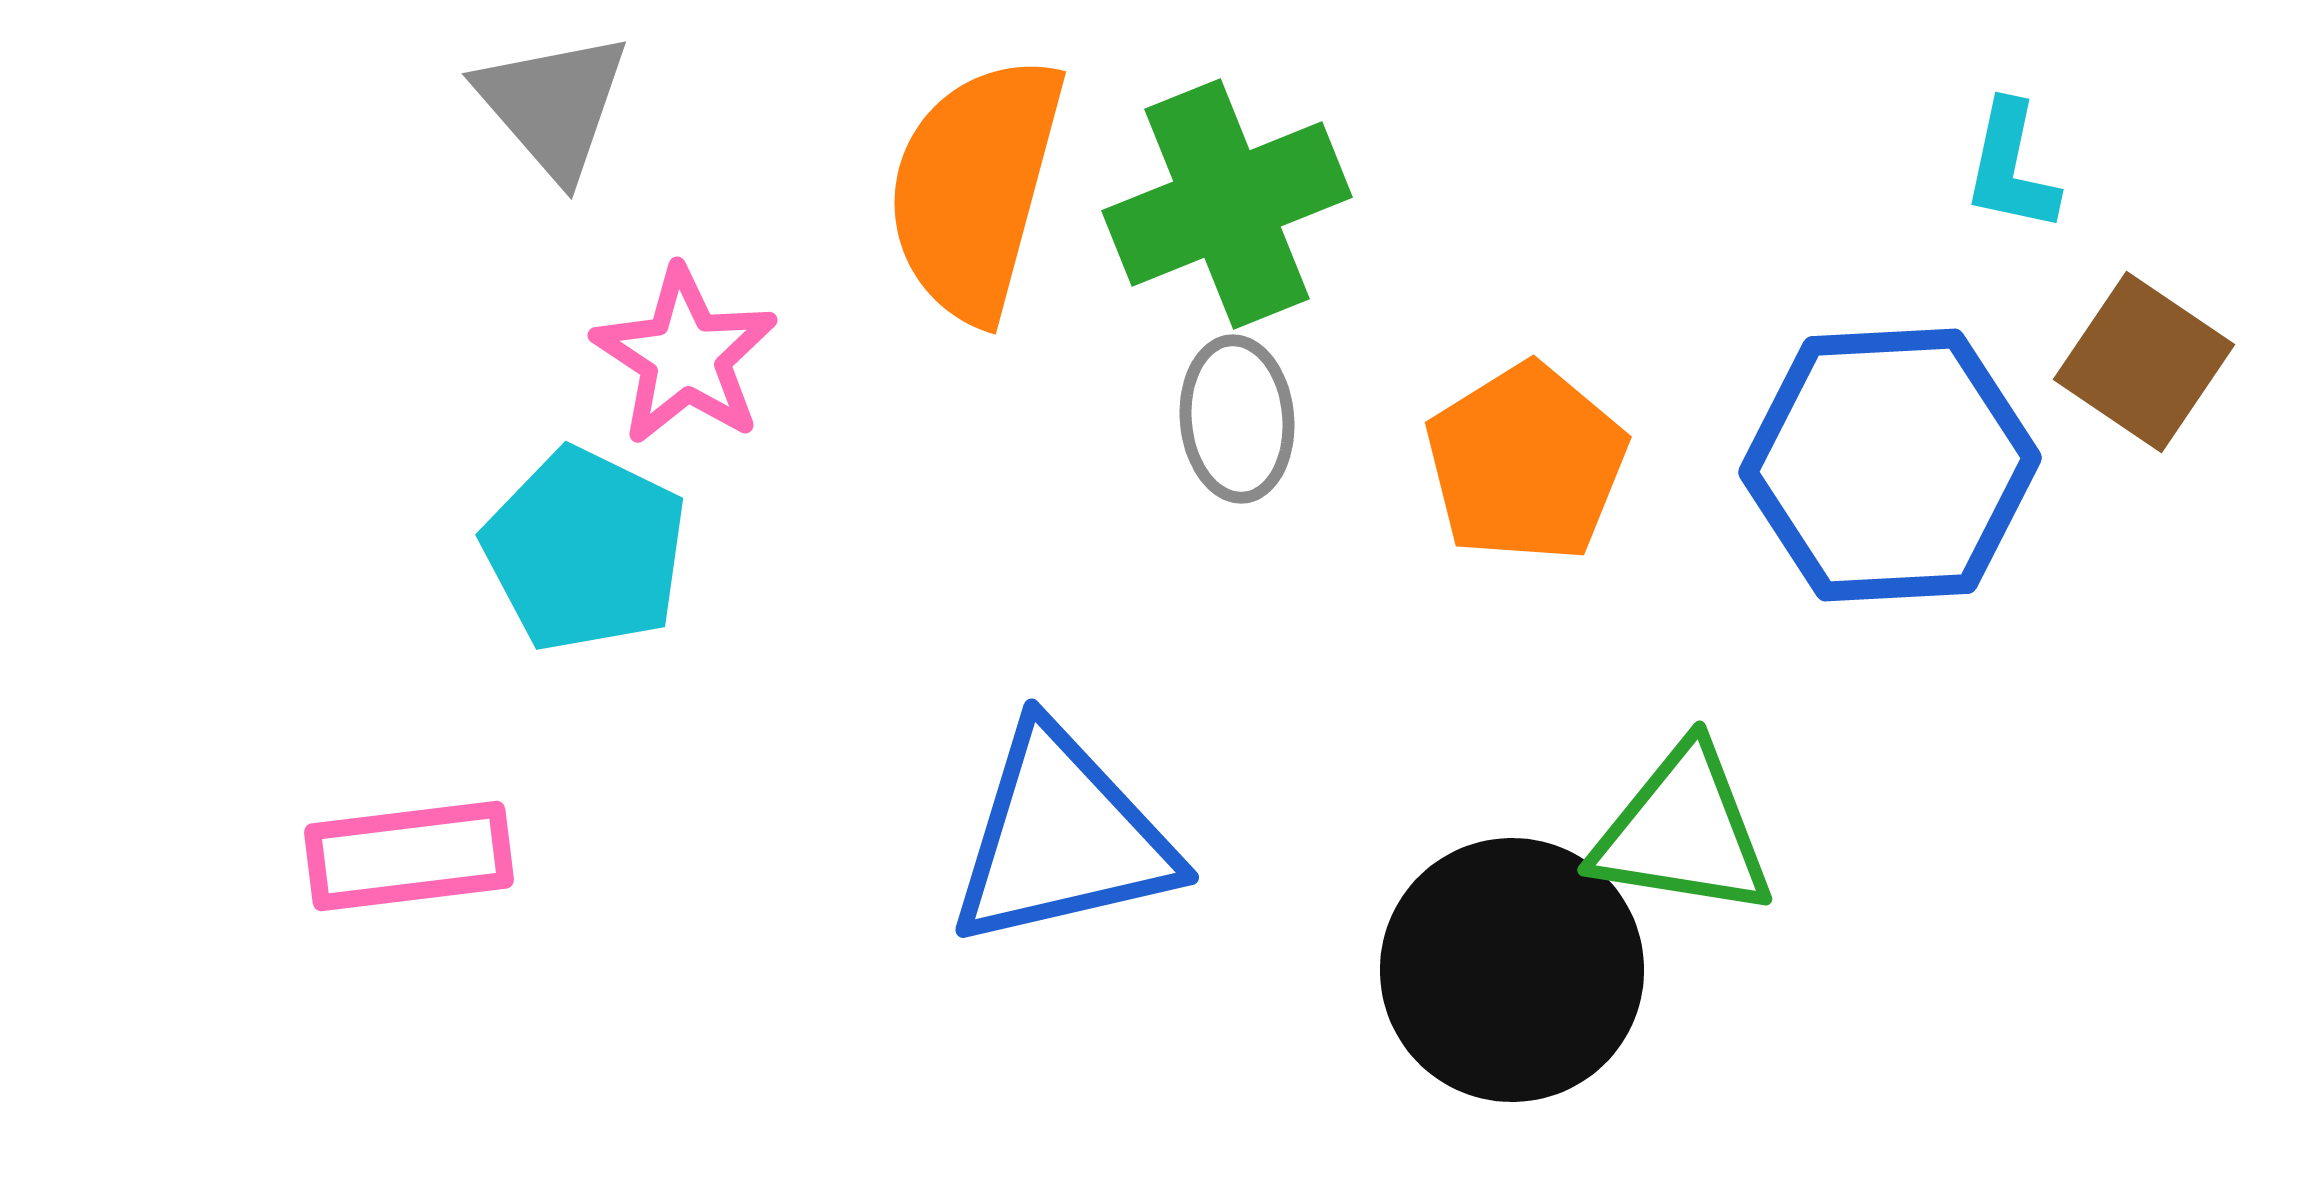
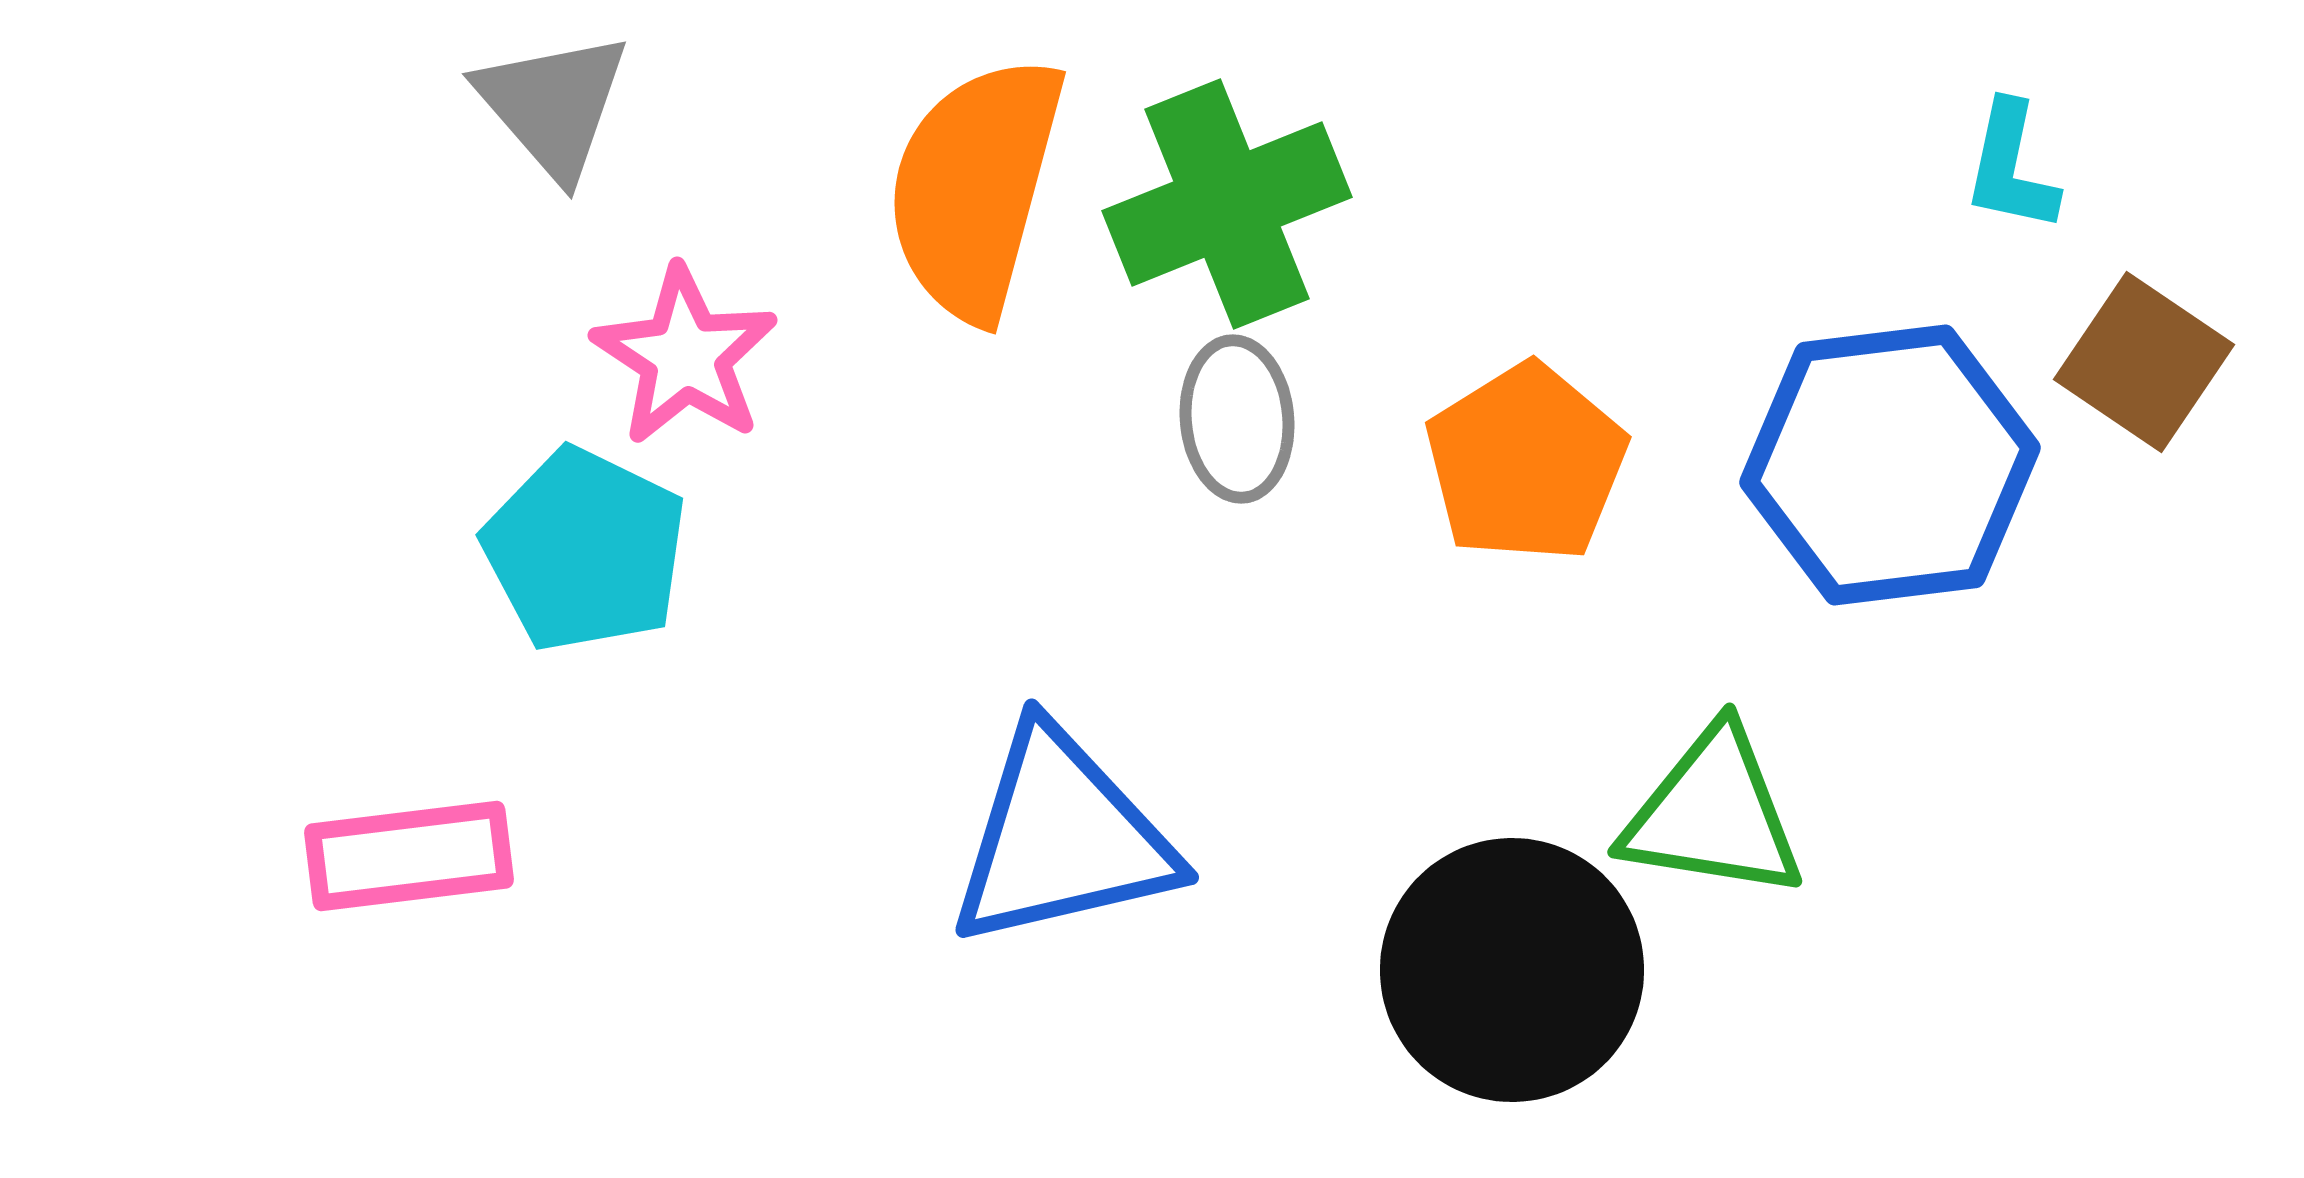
blue hexagon: rotated 4 degrees counterclockwise
green triangle: moved 30 px right, 18 px up
